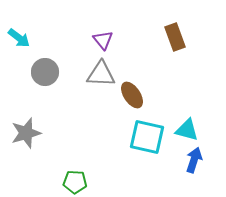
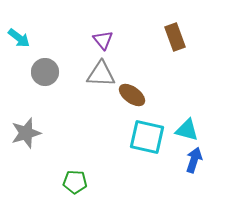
brown ellipse: rotated 20 degrees counterclockwise
